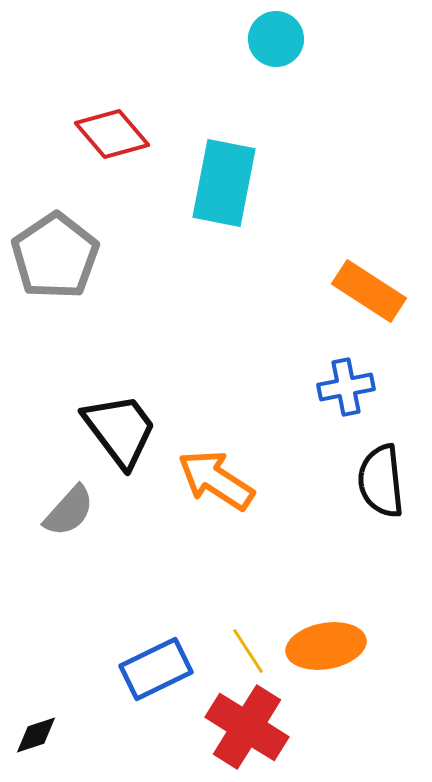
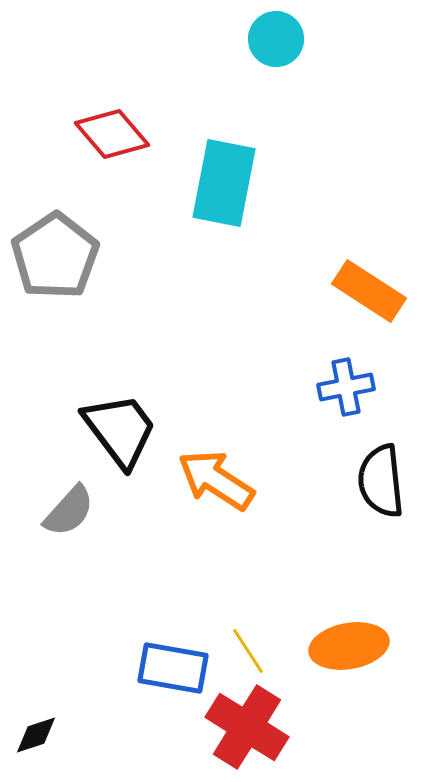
orange ellipse: moved 23 px right
blue rectangle: moved 17 px right, 1 px up; rotated 36 degrees clockwise
